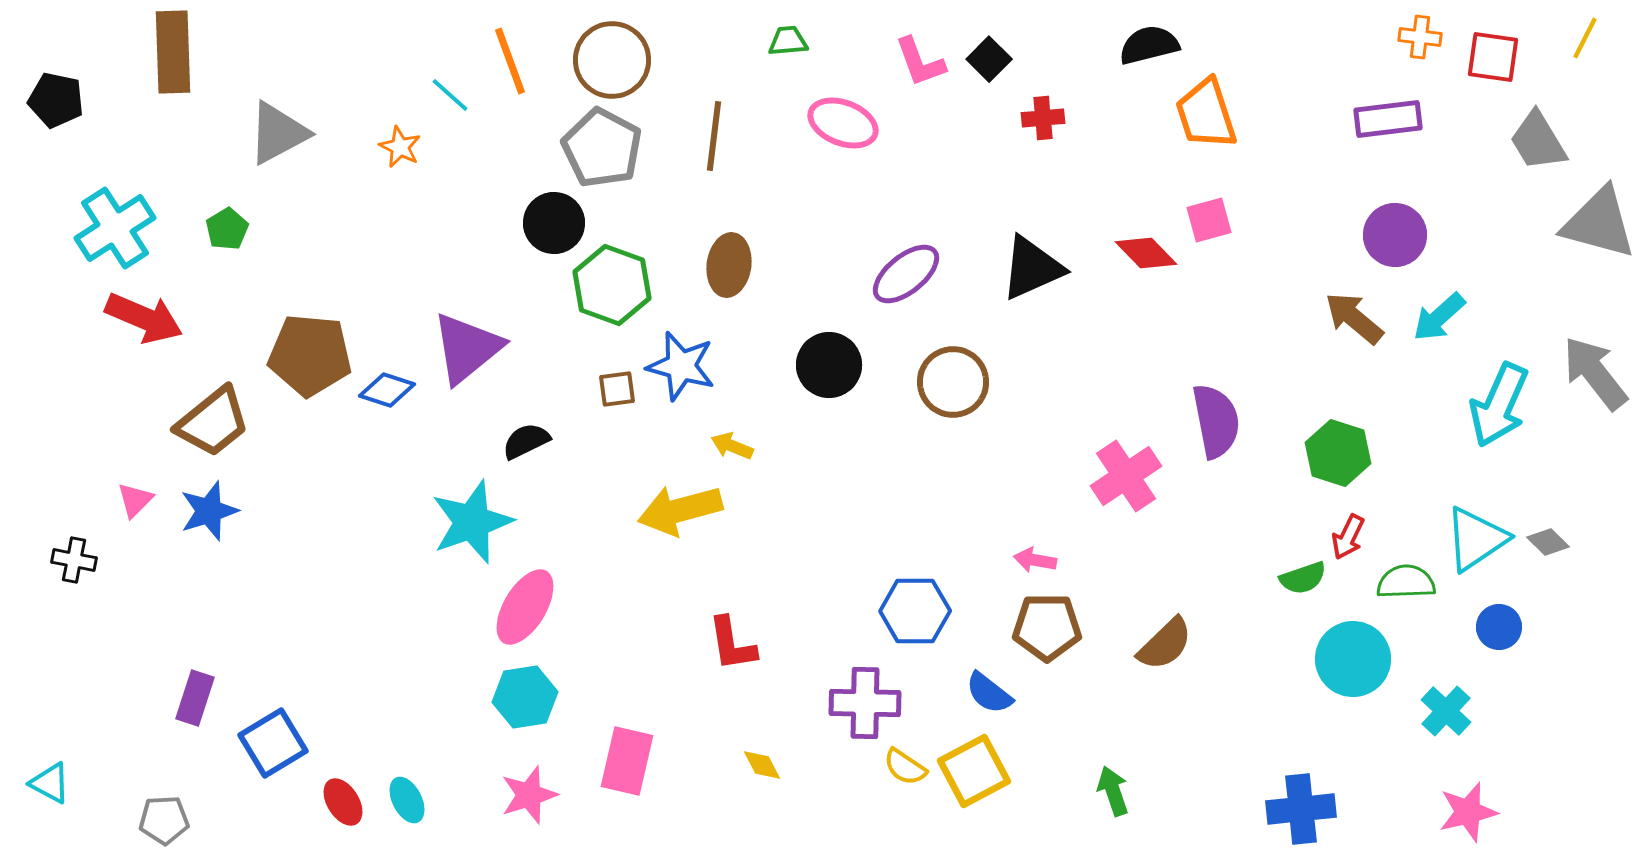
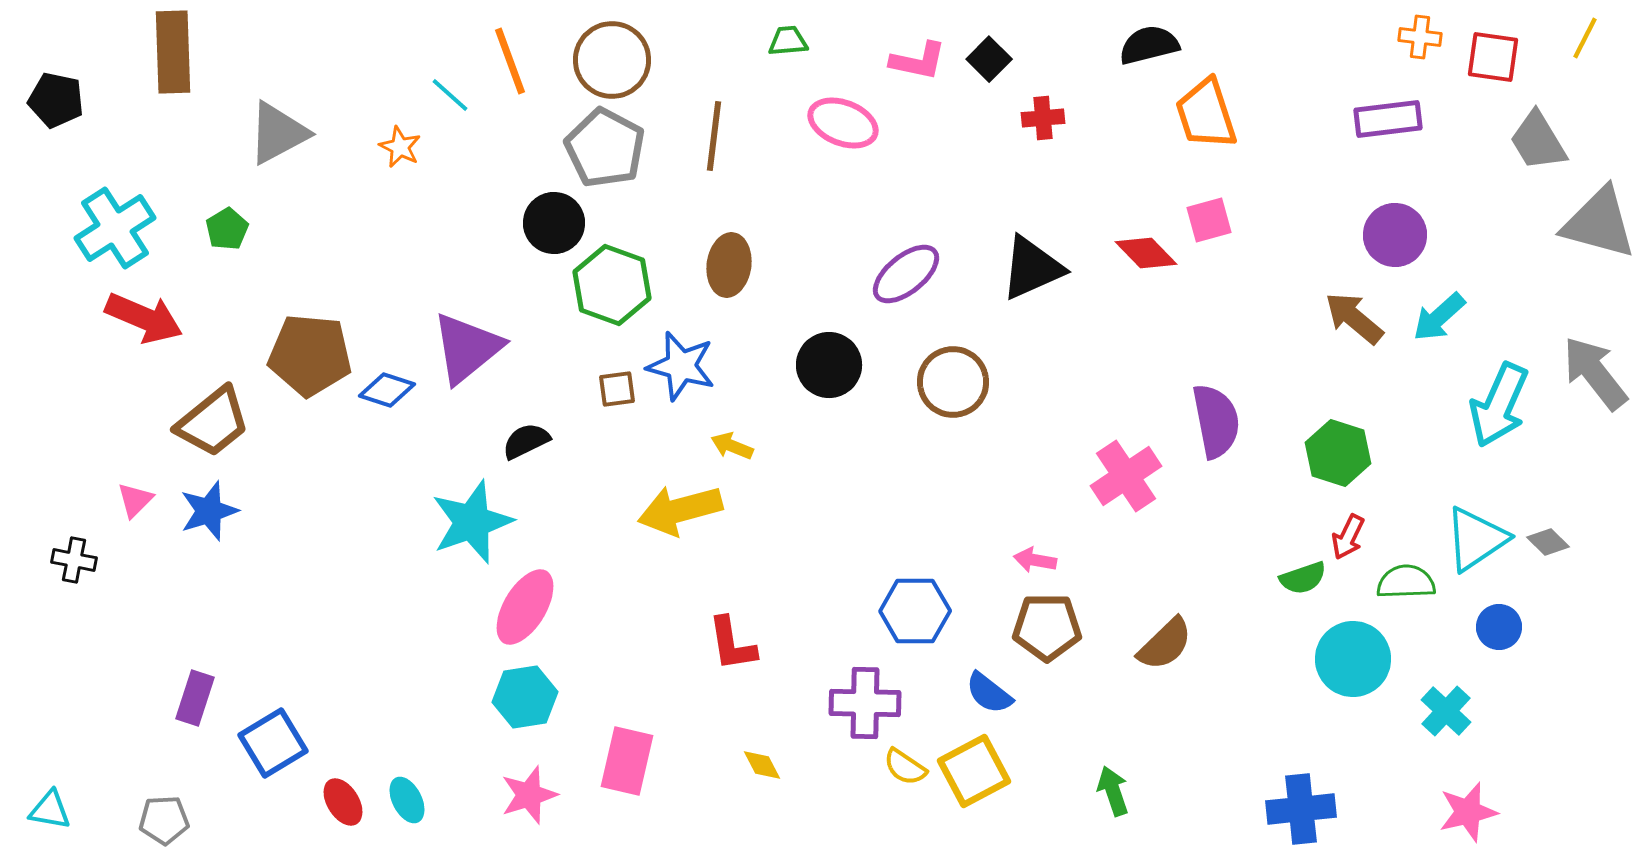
pink L-shape at (920, 62): moved 2 px left, 1 px up; rotated 58 degrees counterclockwise
gray pentagon at (602, 148): moved 3 px right
cyan triangle at (50, 783): moved 27 px down; rotated 18 degrees counterclockwise
